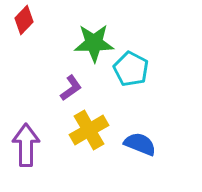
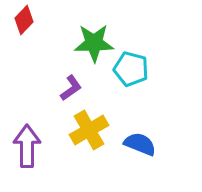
cyan pentagon: rotated 12 degrees counterclockwise
purple arrow: moved 1 px right, 1 px down
